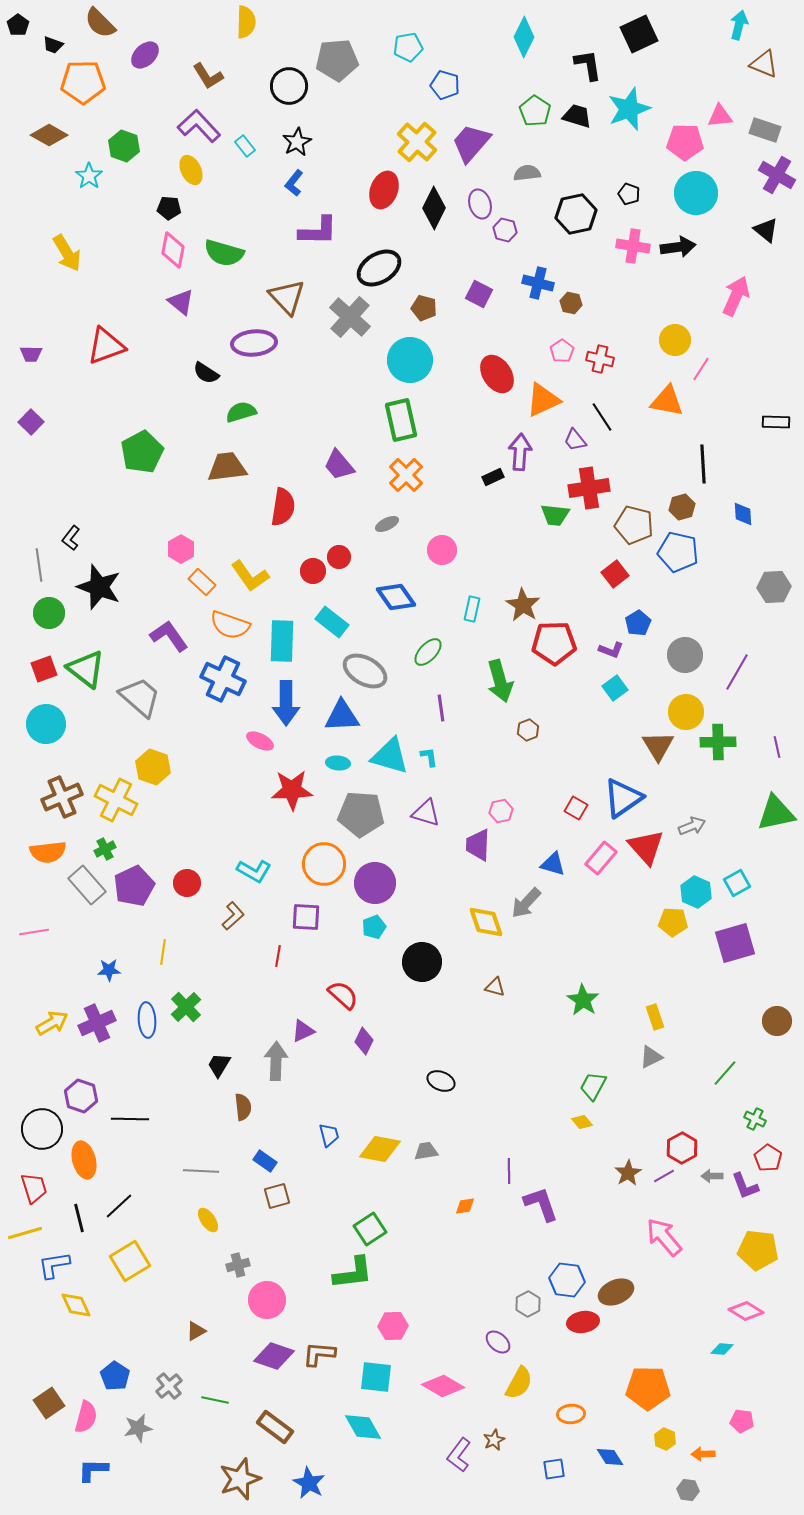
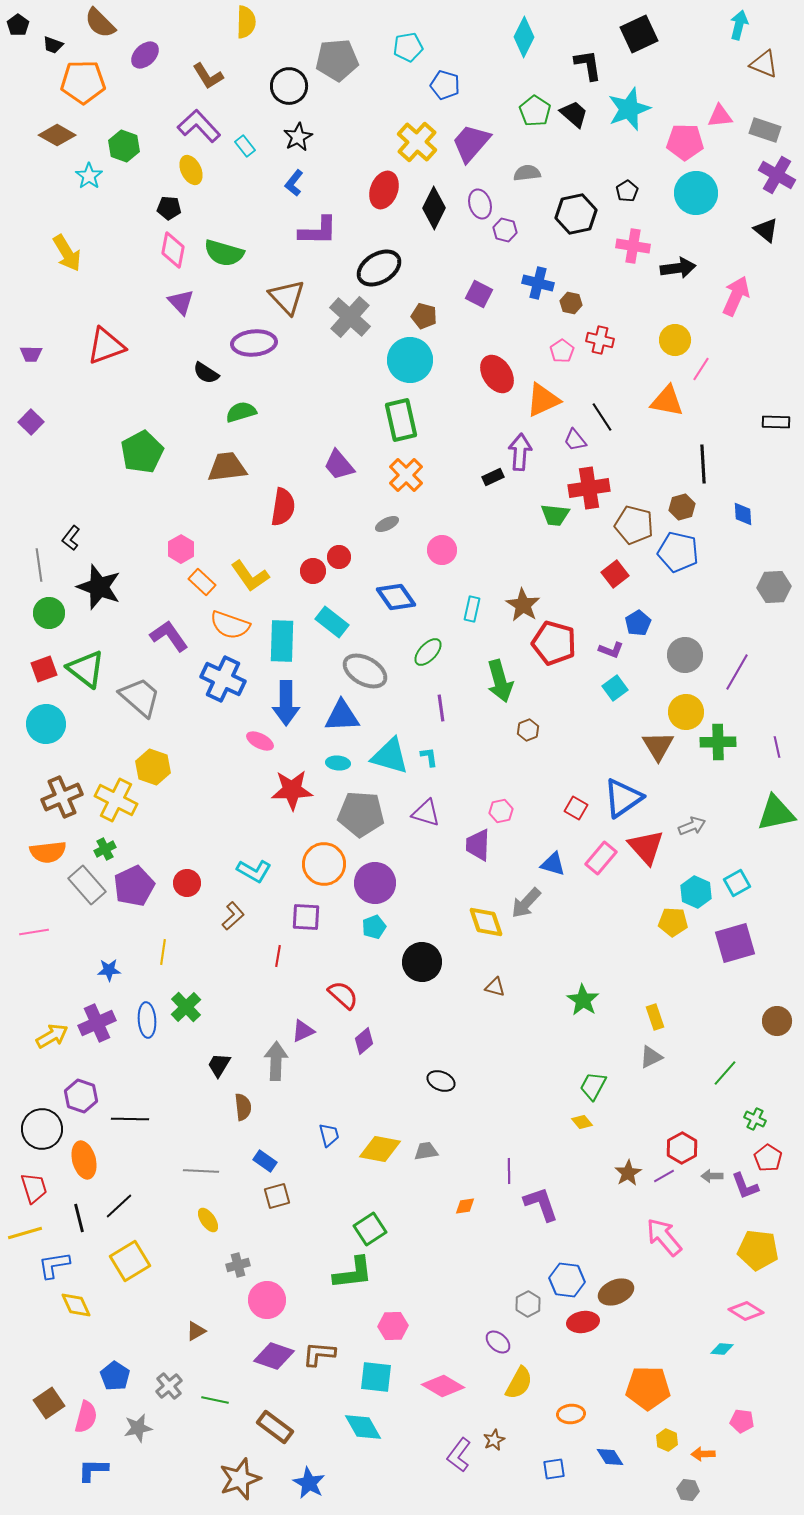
black trapezoid at (577, 116): moved 3 px left, 2 px up; rotated 24 degrees clockwise
brown diamond at (49, 135): moved 8 px right
black star at (297, 142): moved 1 px right, 5 px up
black pentagon at (629, 194): moved 2 px left, 3 px up; rotated 20 degrees clockwise
black arrow at (678, 247): moved 21 px down
purple triangle at (181, 302): rotated 8 degrees clockwise
brown pentagon at (424, 308): moved 8 px down
red cross at (600, 359): moved 19 px up
red pentagon at (554, 643): rotated 18 degrees clockwise
yellow arrow at (52, 1023): moved 13 px down
purple diamond at (364, 1041): rotated 24 degrees clockwise
yellow hexagon at (665, 1439): moved 2 px right, 1 px down
